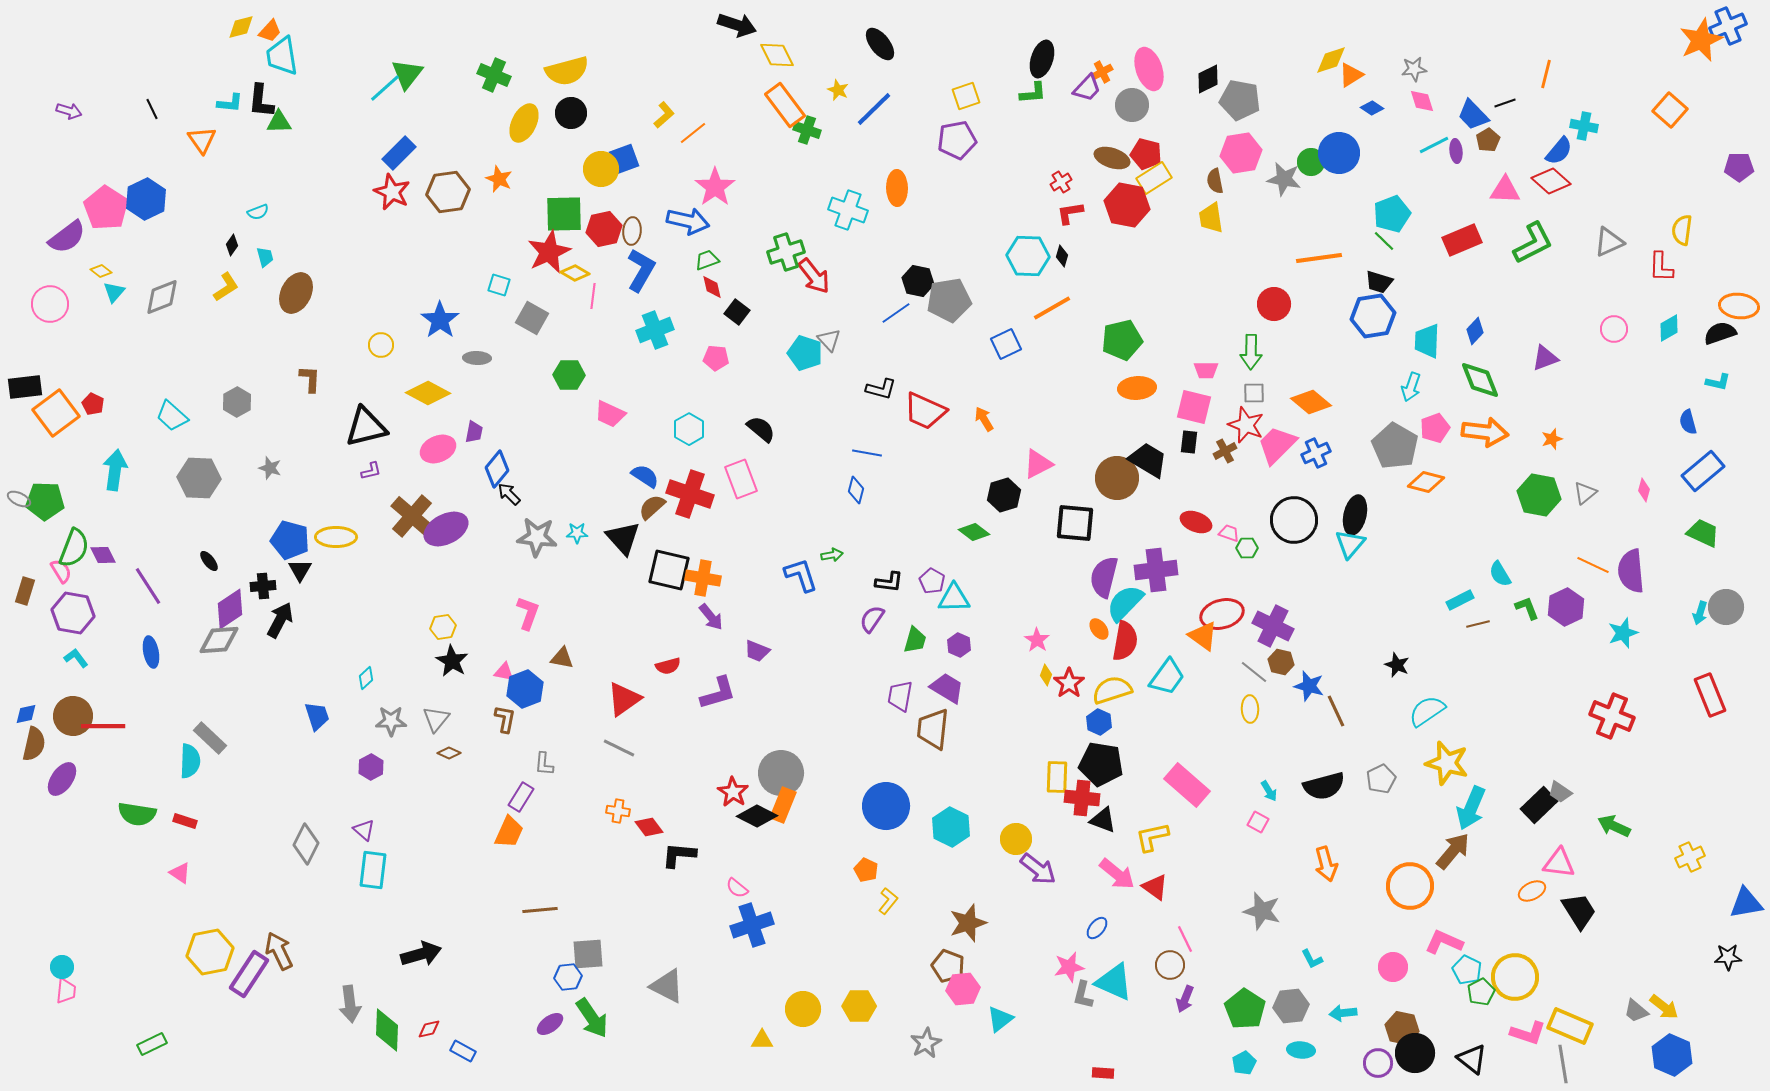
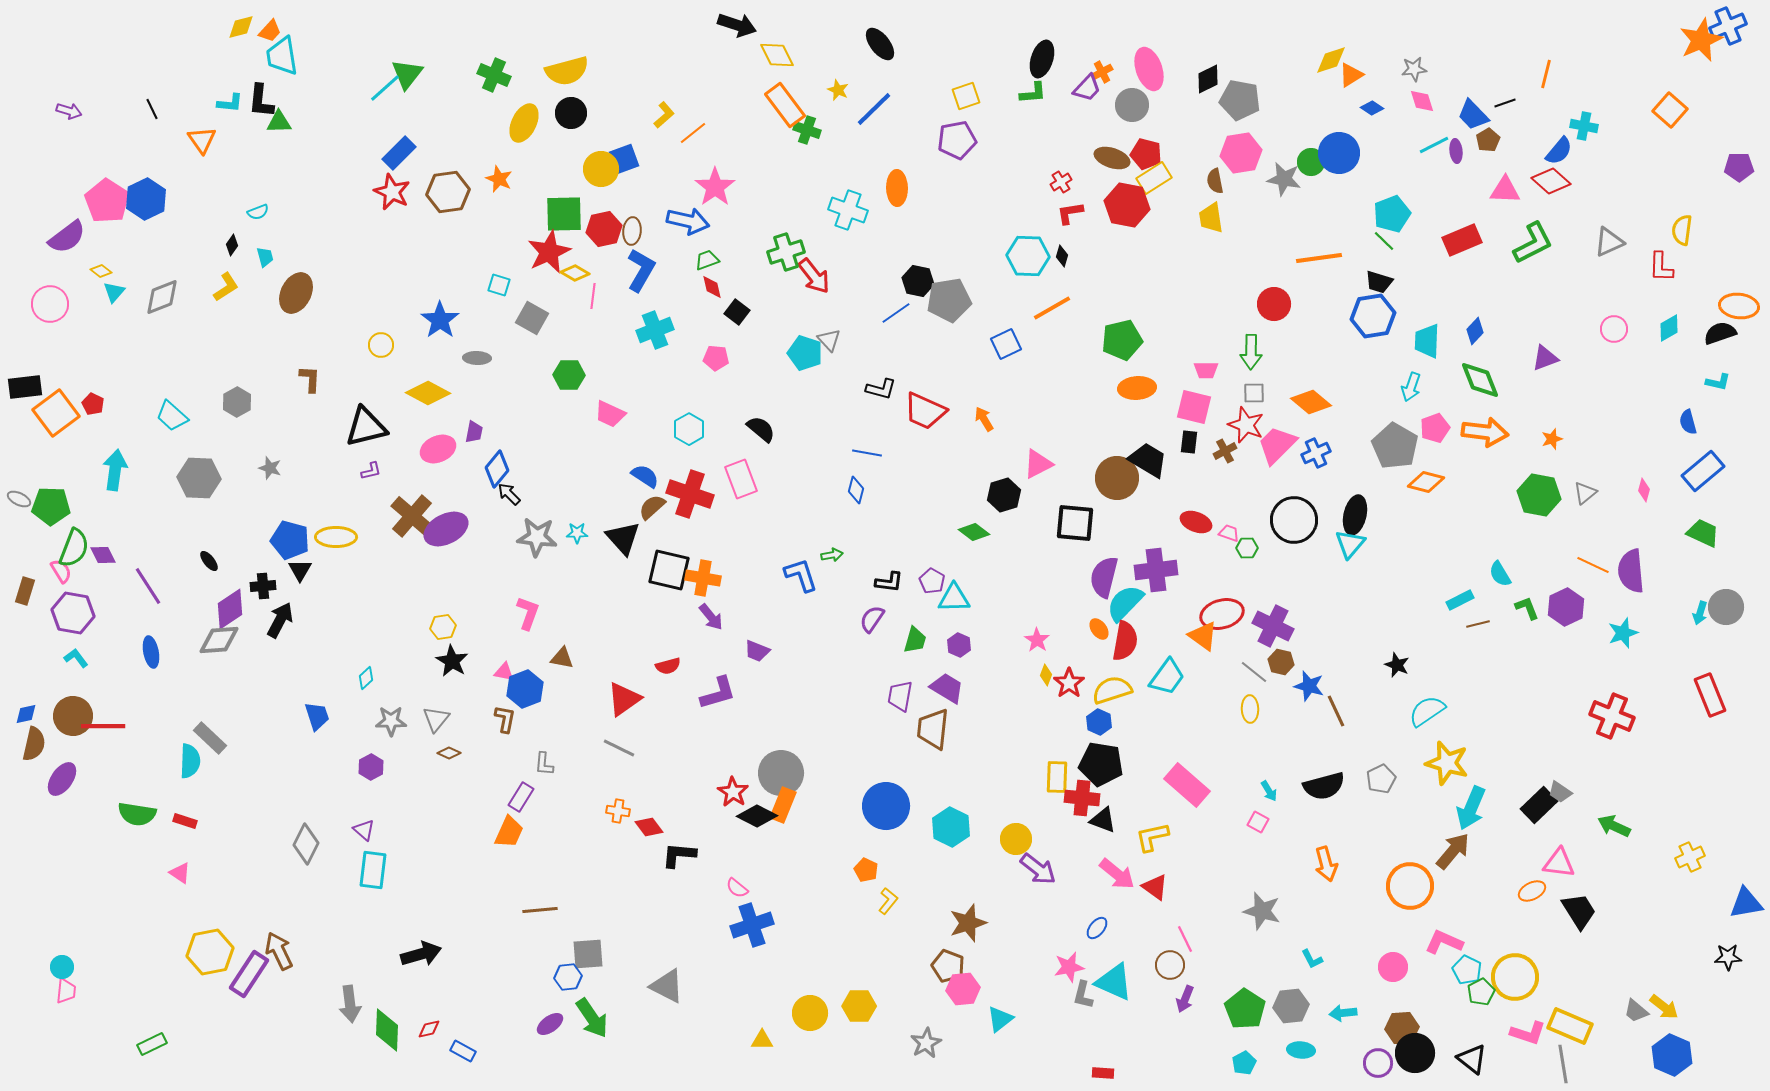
pink pentagon at (106, 208): moved 1 px right, 7 px up
green pentagon at (45, 501): moved 6 px right, 5 px down
yellow circle at (803, 1009): moved 7 px right, 4 px down
brown hexagon at (1402, 1028): rotated 16 degrees counterclockwise
